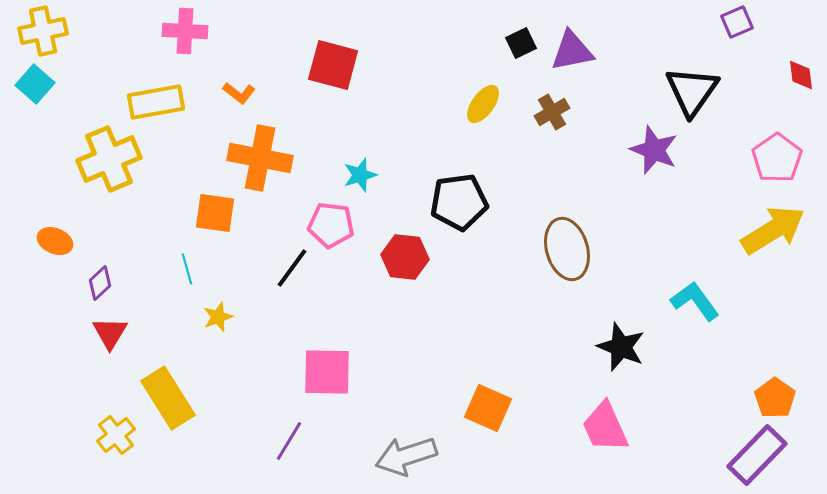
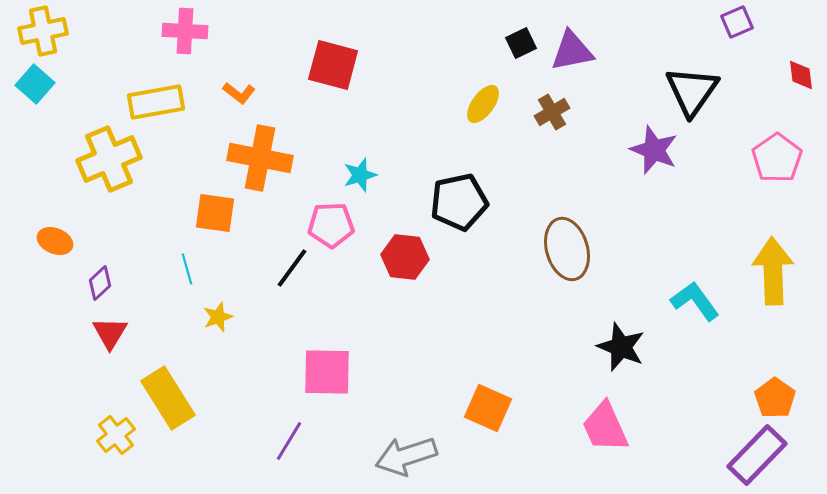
black pentagon at (459, 202): rotated 4 degrees counterclockwise
pink pentagon at (331, 225): rotated 9 degrees counterclockwise
yellow arrow at (773, 230): moved 41 px down; rotated 60 degrees counterclockwise
